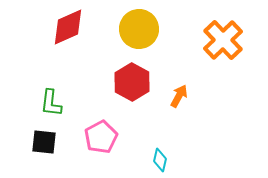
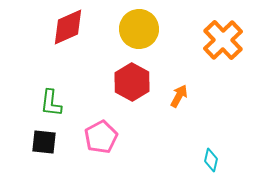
cyan diamond: moved 51 px right
